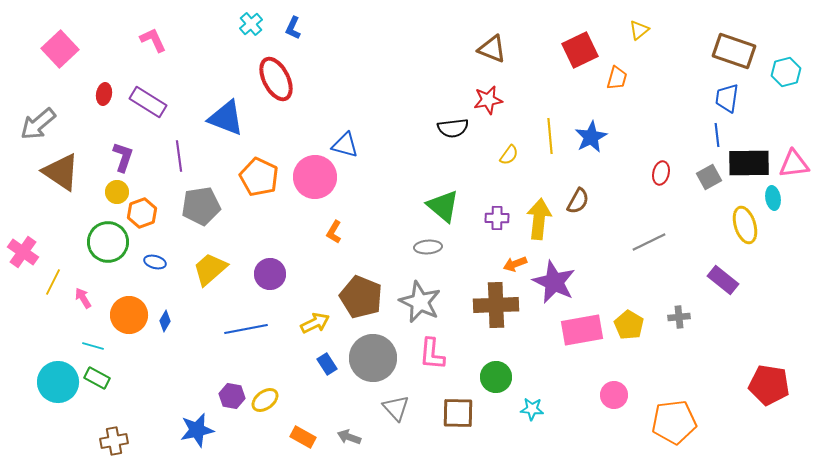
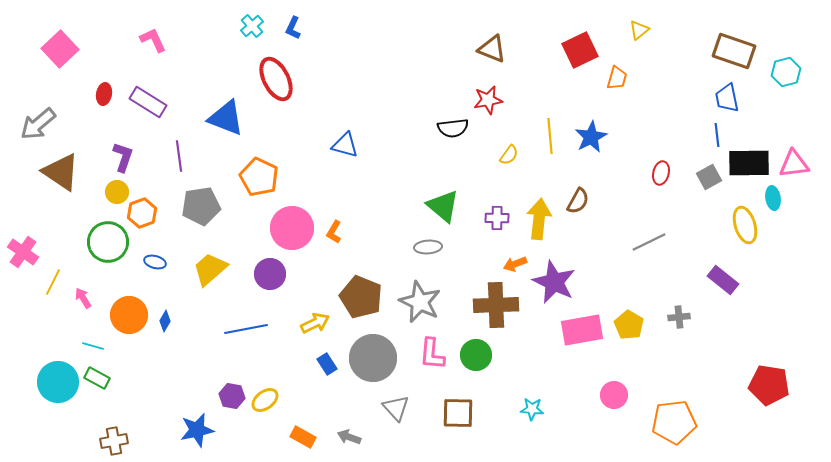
cyan cross at (251, 24): moved 1 px right, 2 px down
blue trapezoid at (727, 98): rotated 20 degrees counterclockwise
pink circle at (315, 177): moved 23 px left, 51 px down
green circle at (496, 377): moved 20 px left, 22 px up
